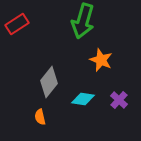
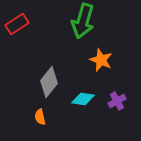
purple cross: moved 2 px left, 1 px down; rotated 18 degrees clockwise
